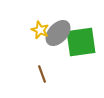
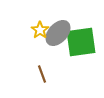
yellow star: rotated 12 degrees clockwise
